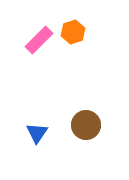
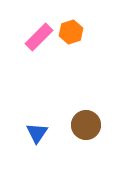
orange hexagon: moved 2 px left
pink rectangle: moved 3 px up
